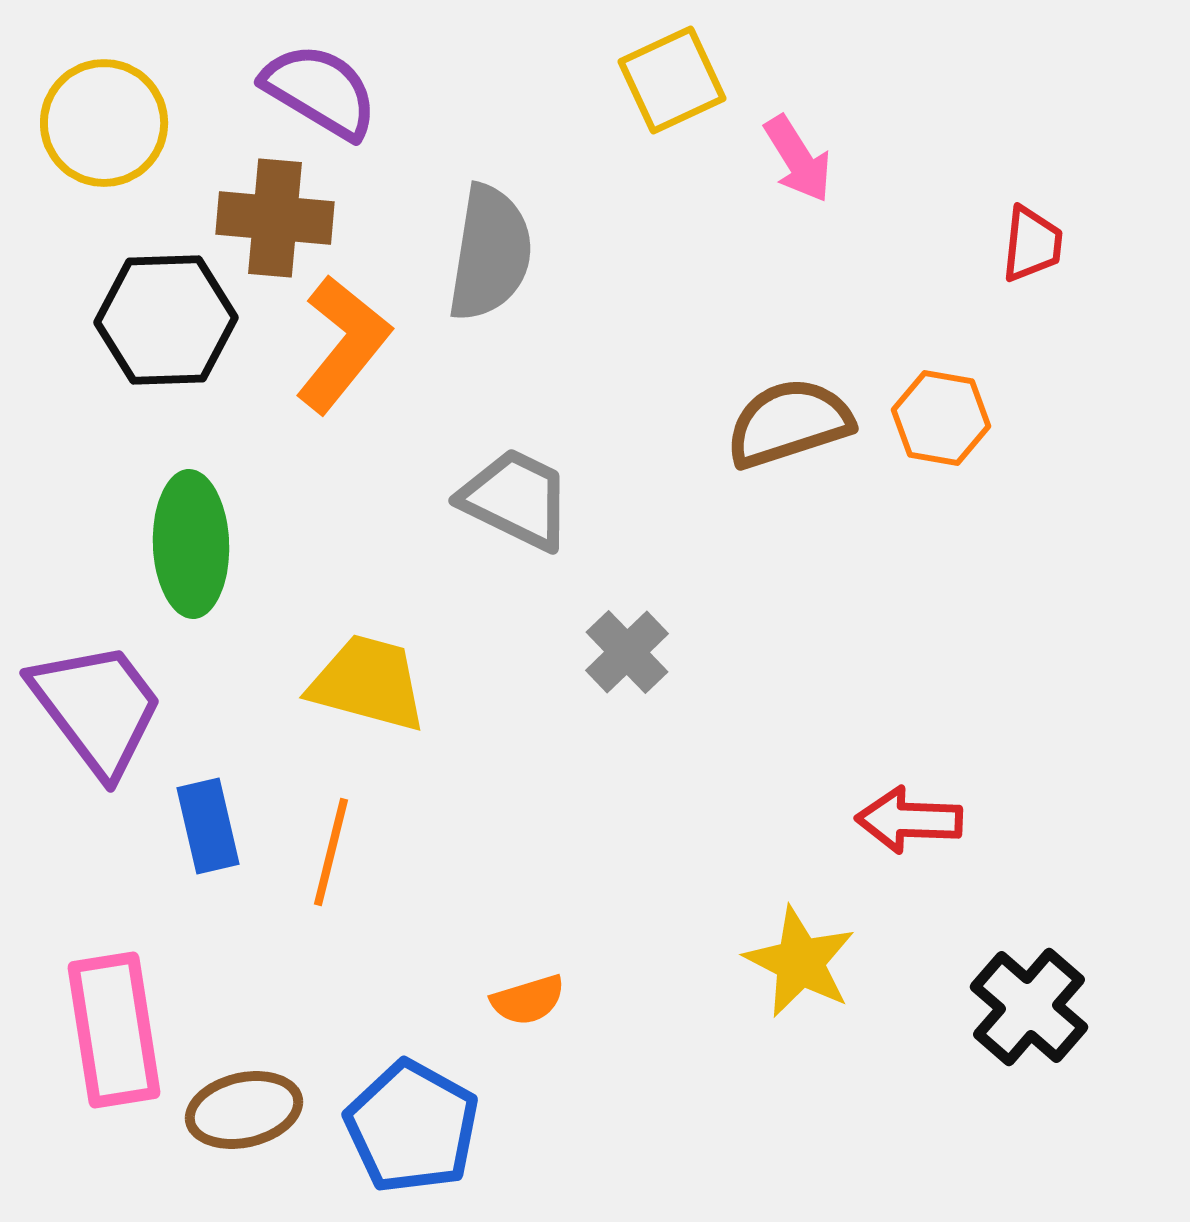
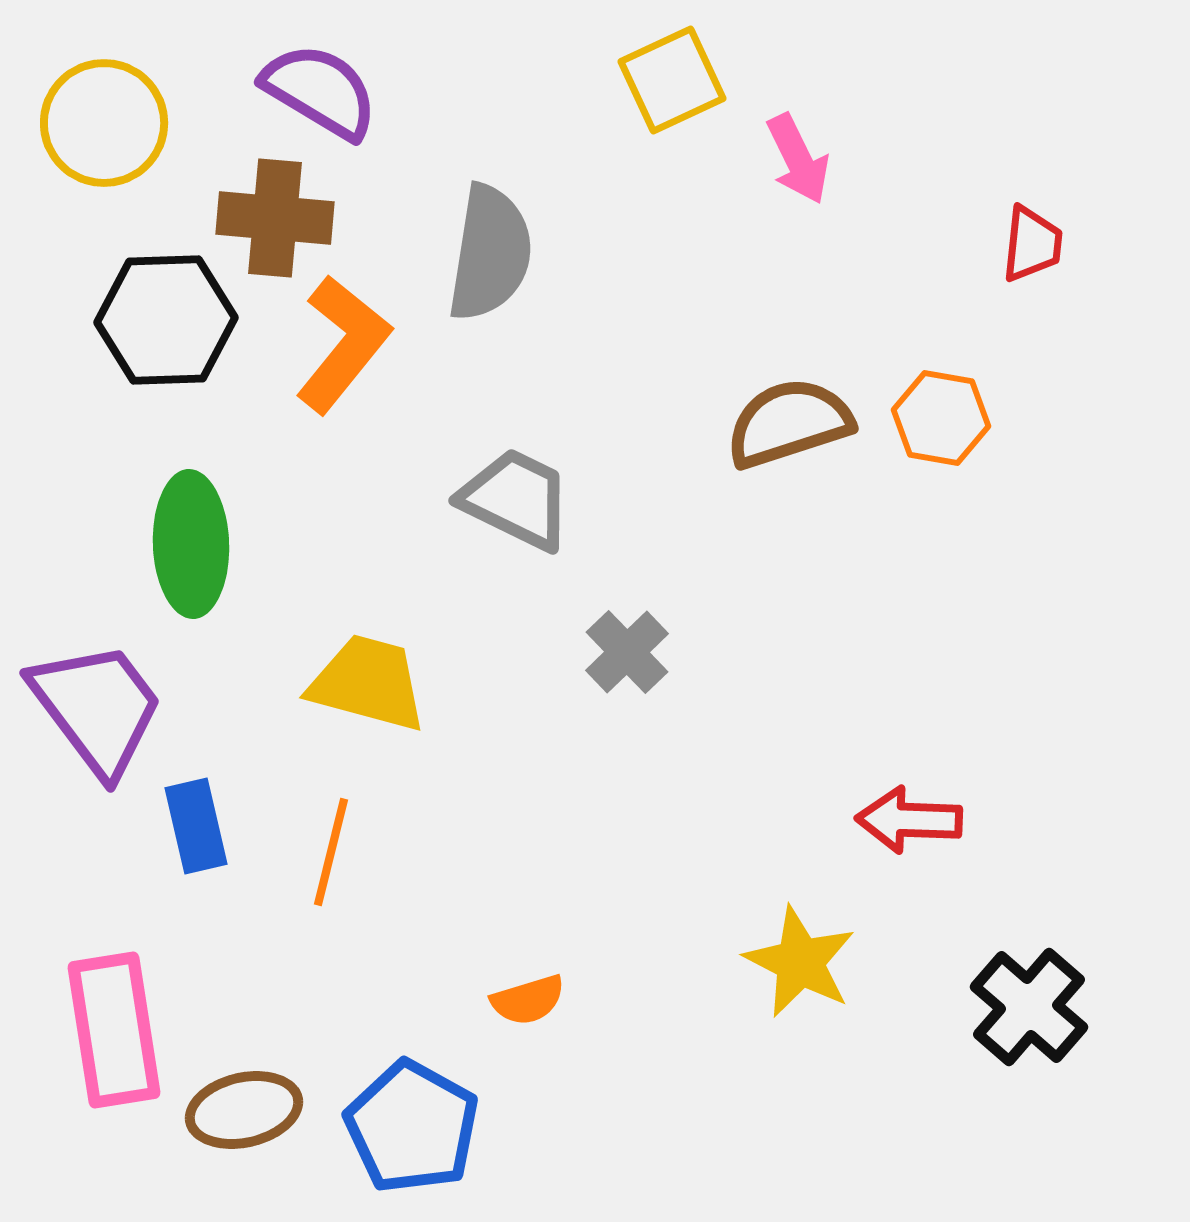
pink arrow: rotated 6 degrees clockwise
blue rectangle: moved 12 px left
